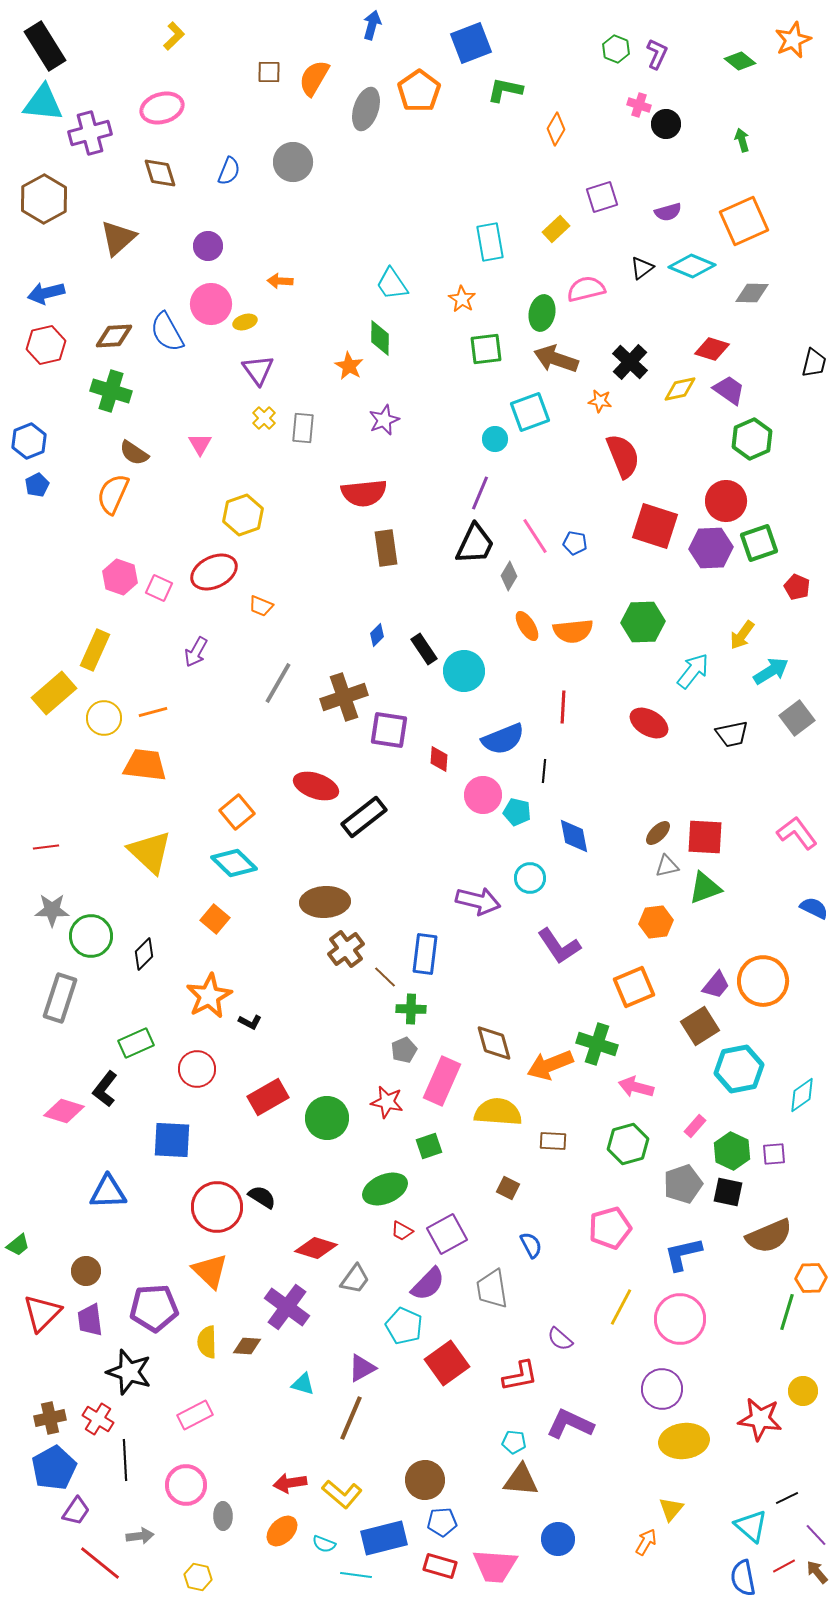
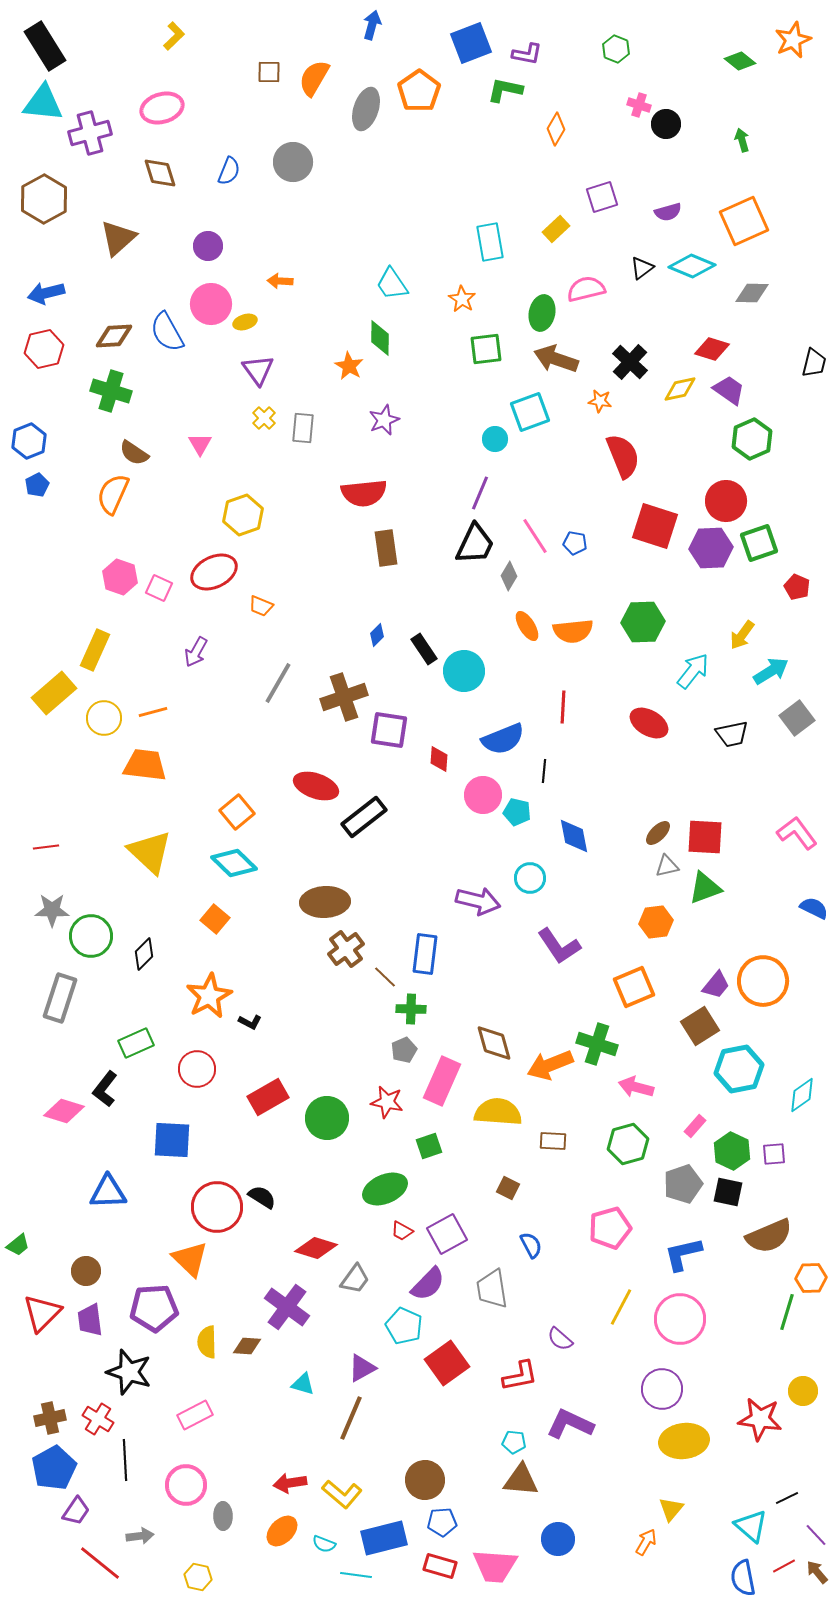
purple L-shape at (657, 54): moved 130 px left; rotated 76 degrees clockwise
red hexagon at (46, 345): moved 2 px left, 4 px down
orange triangle at (210, 1271): moved 20 px left, 12 px up
